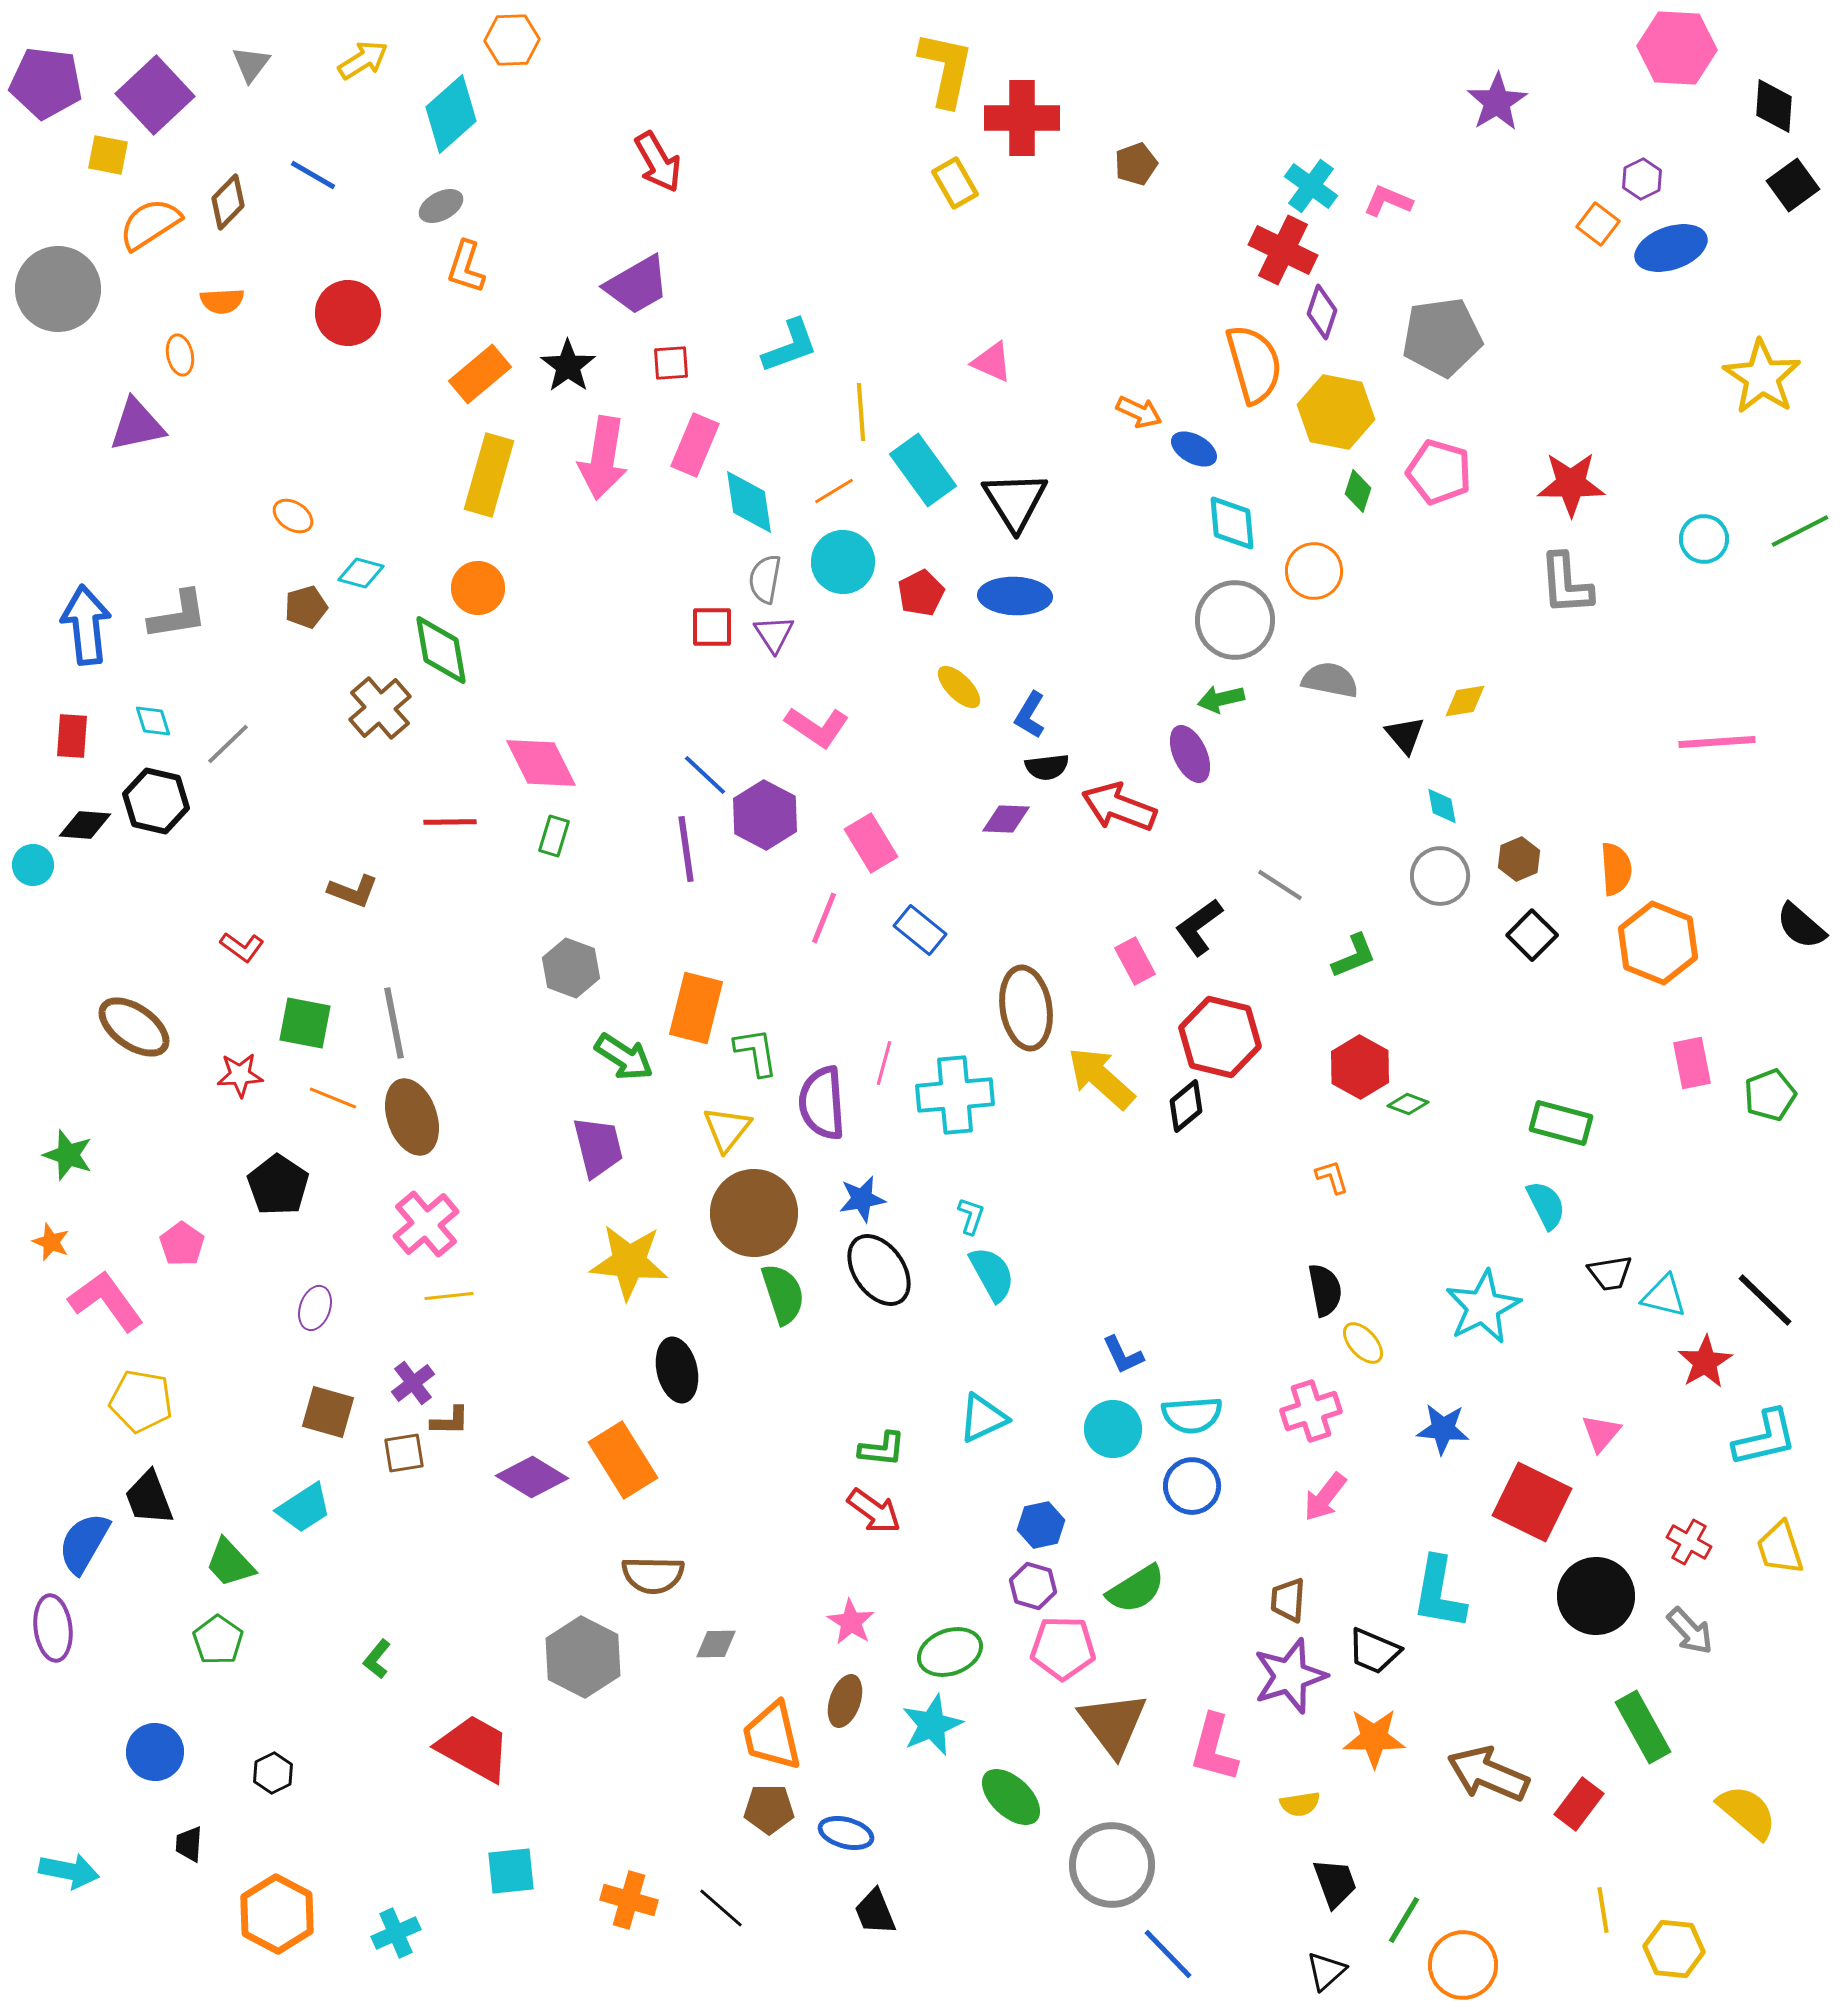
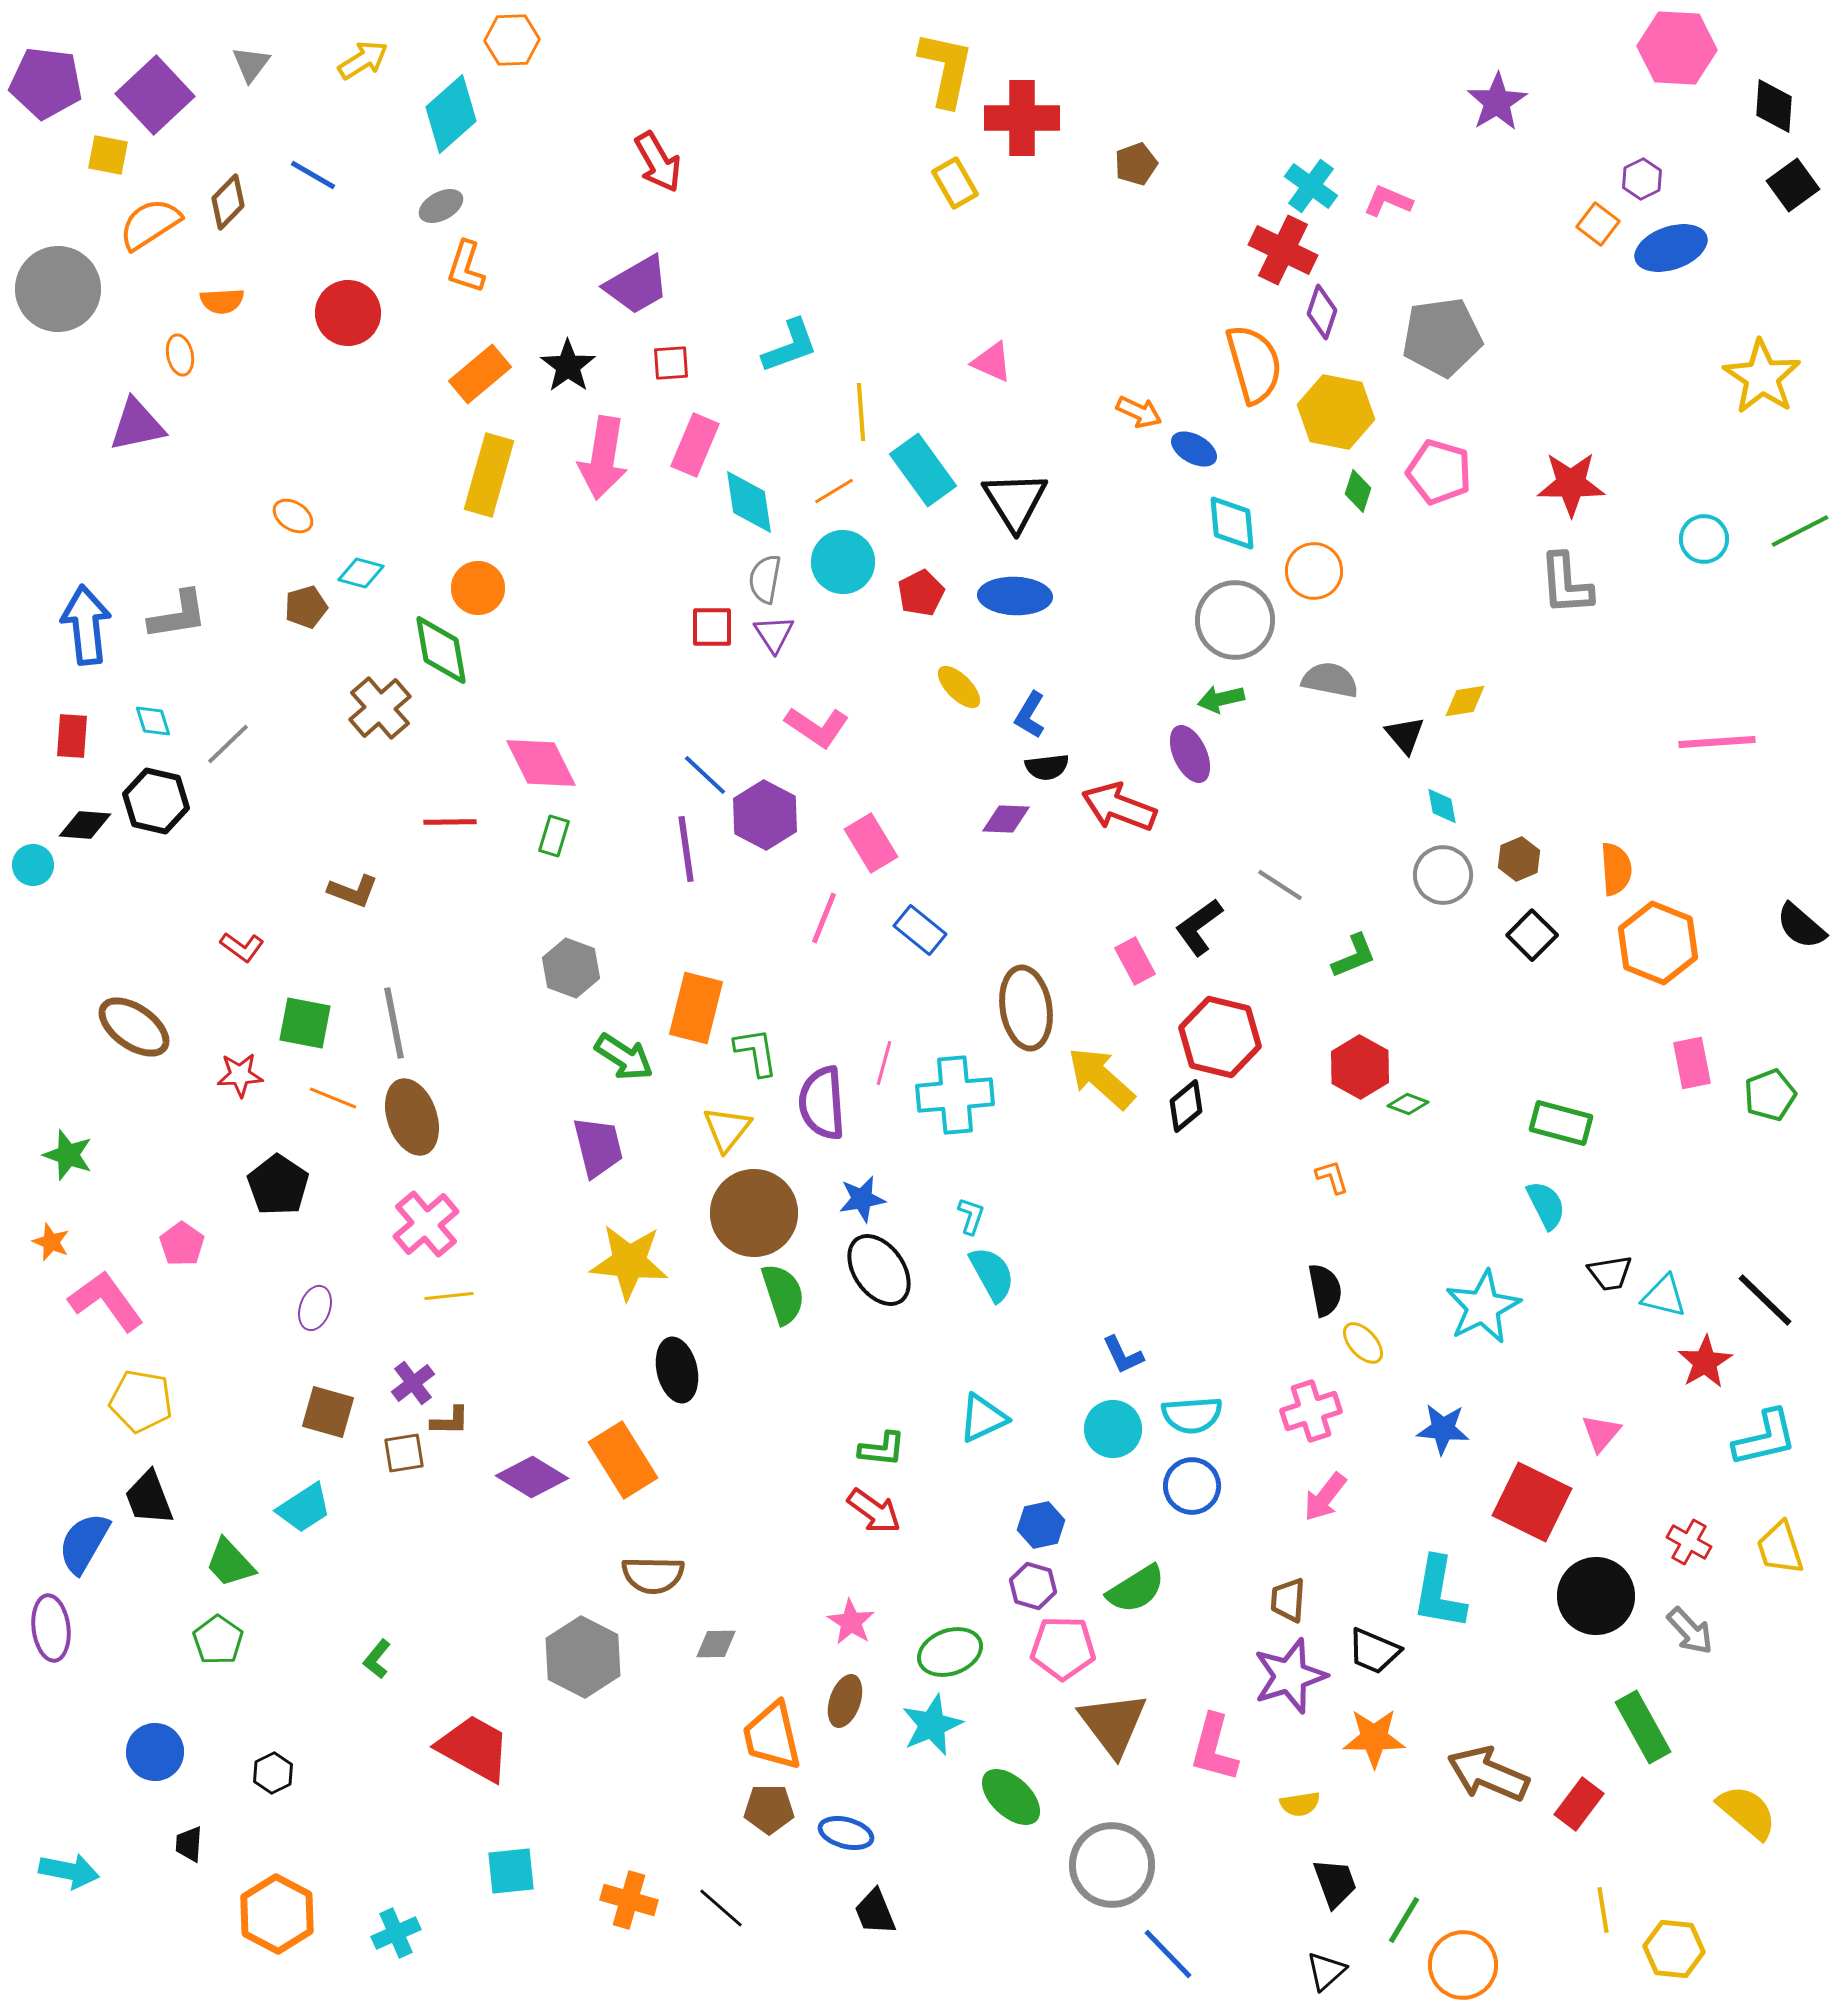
gray circle at (1440, 876): moved 3 px right, 1 px up
purple ellipse at (53, 1628): moved 2 px left
